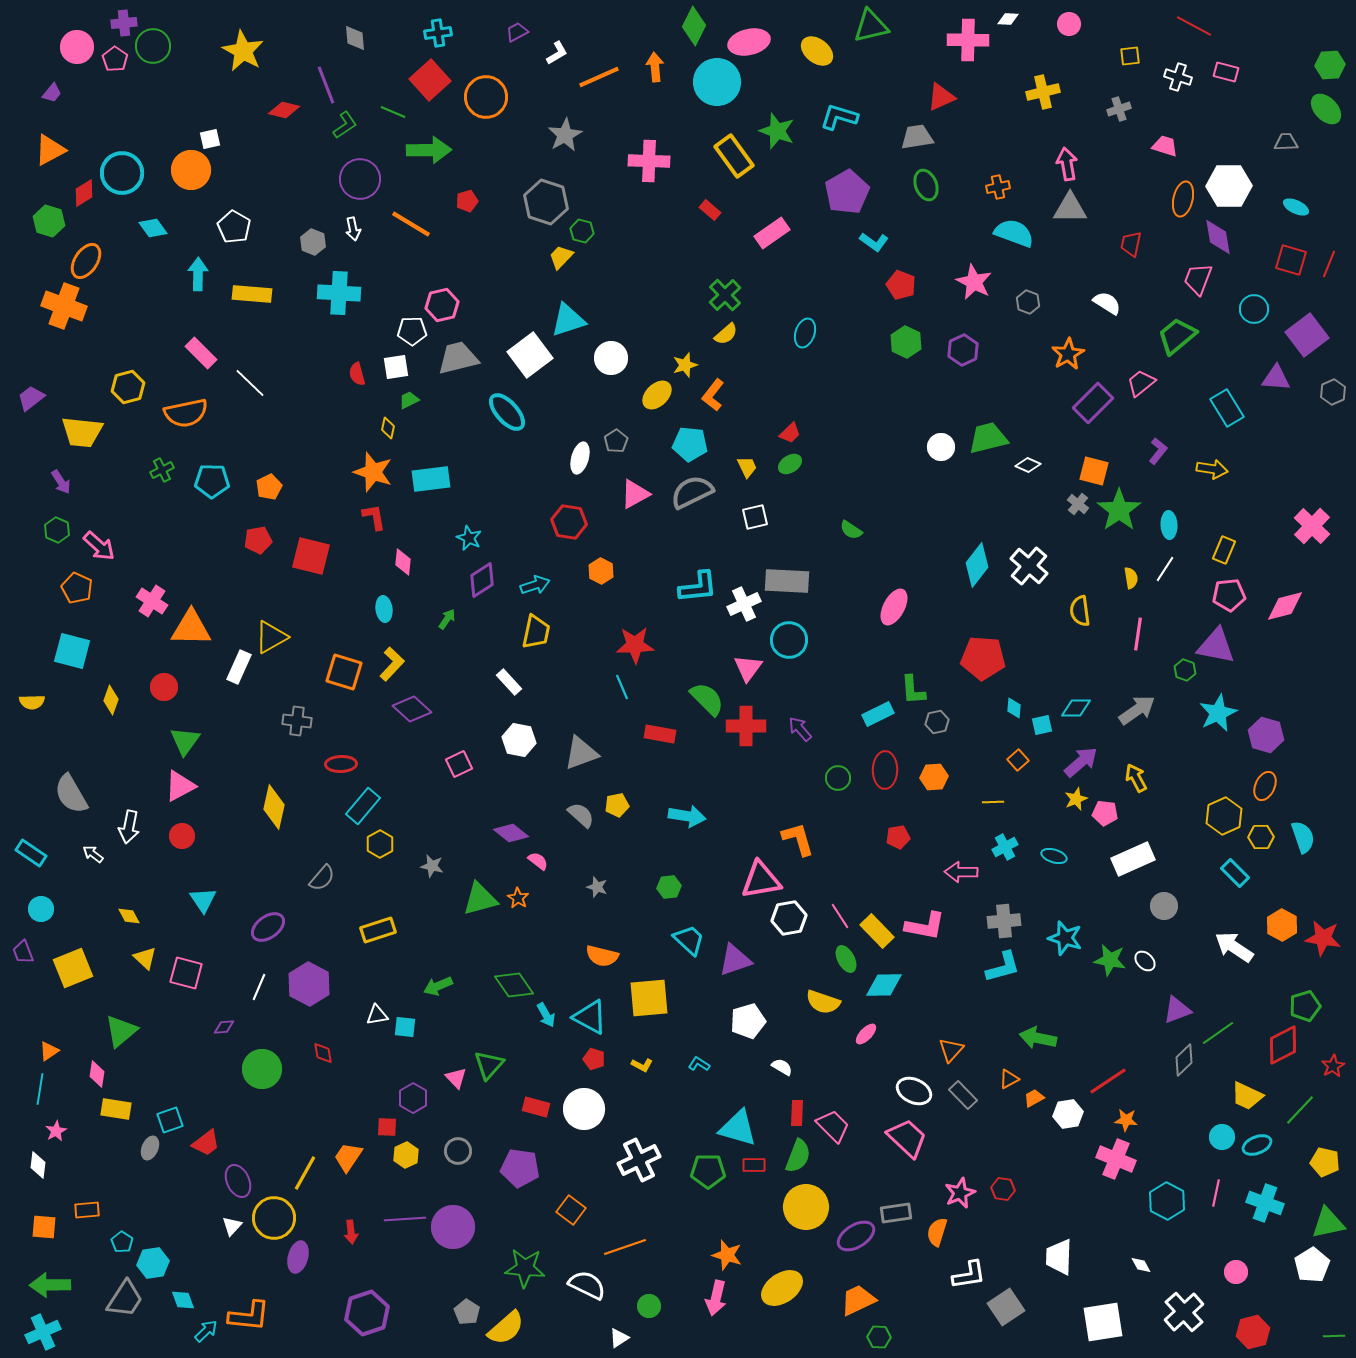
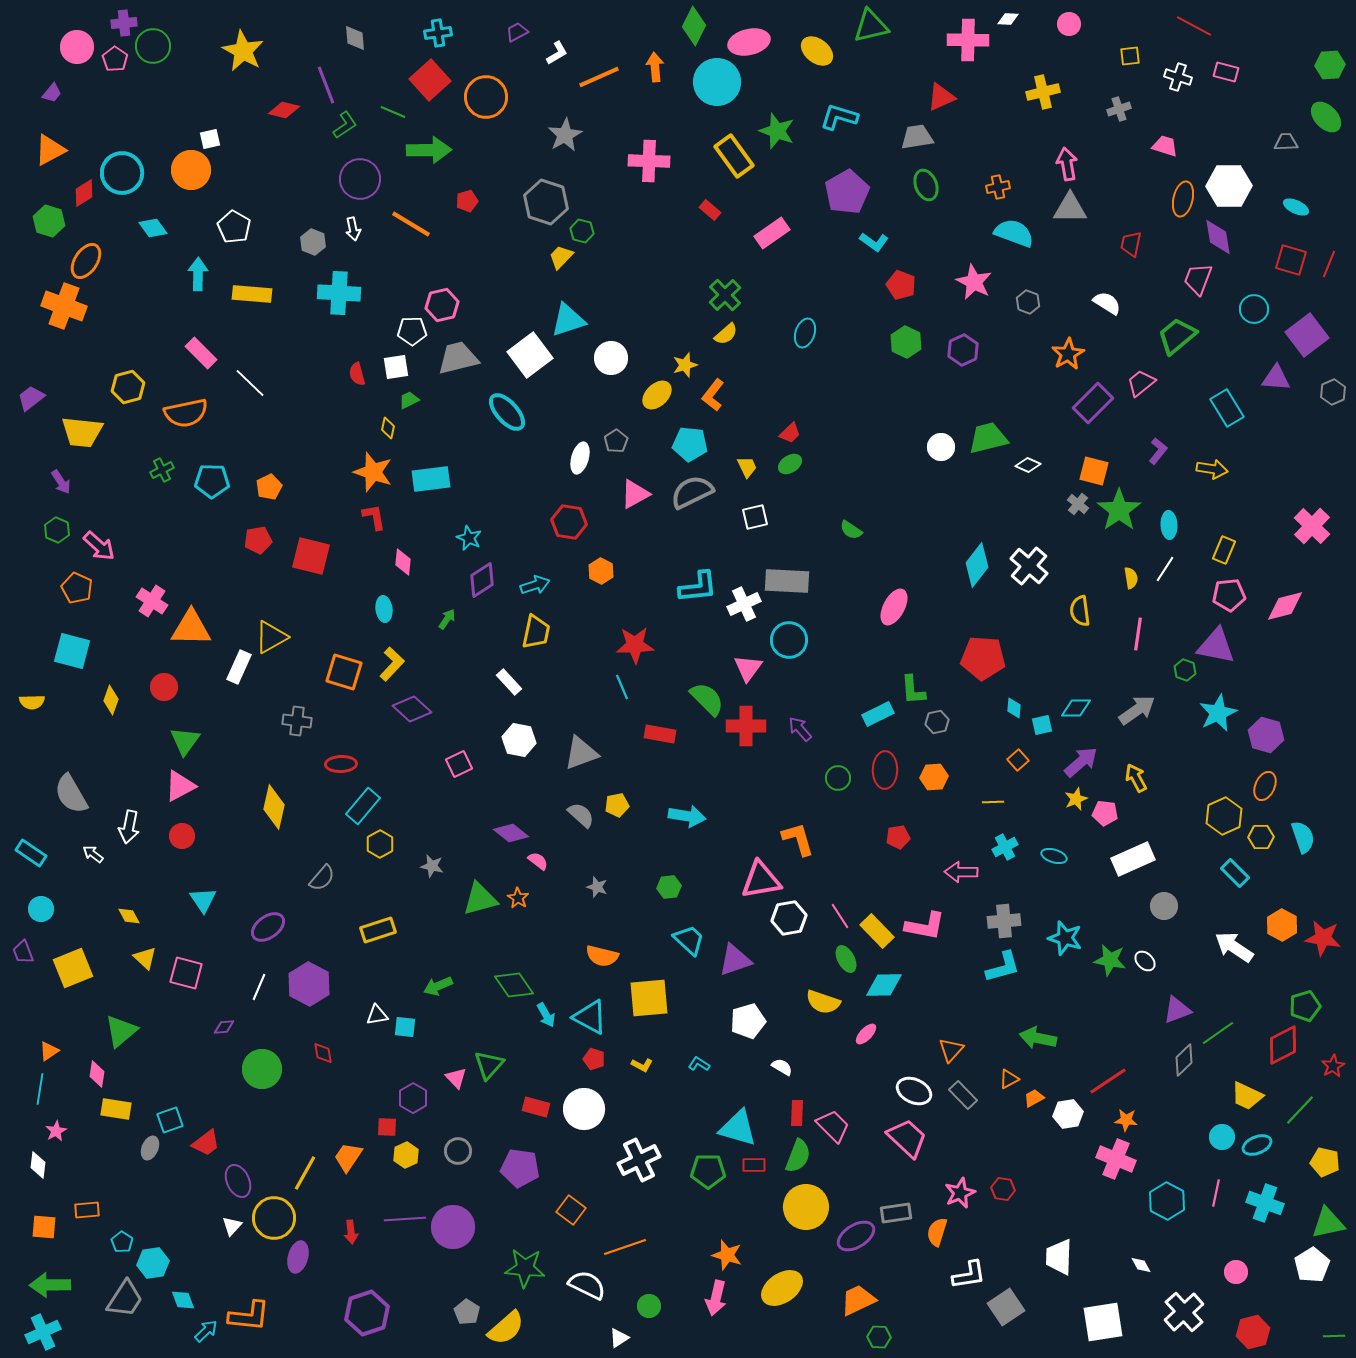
green ellipse at (1326, 109): moved 8 px down
